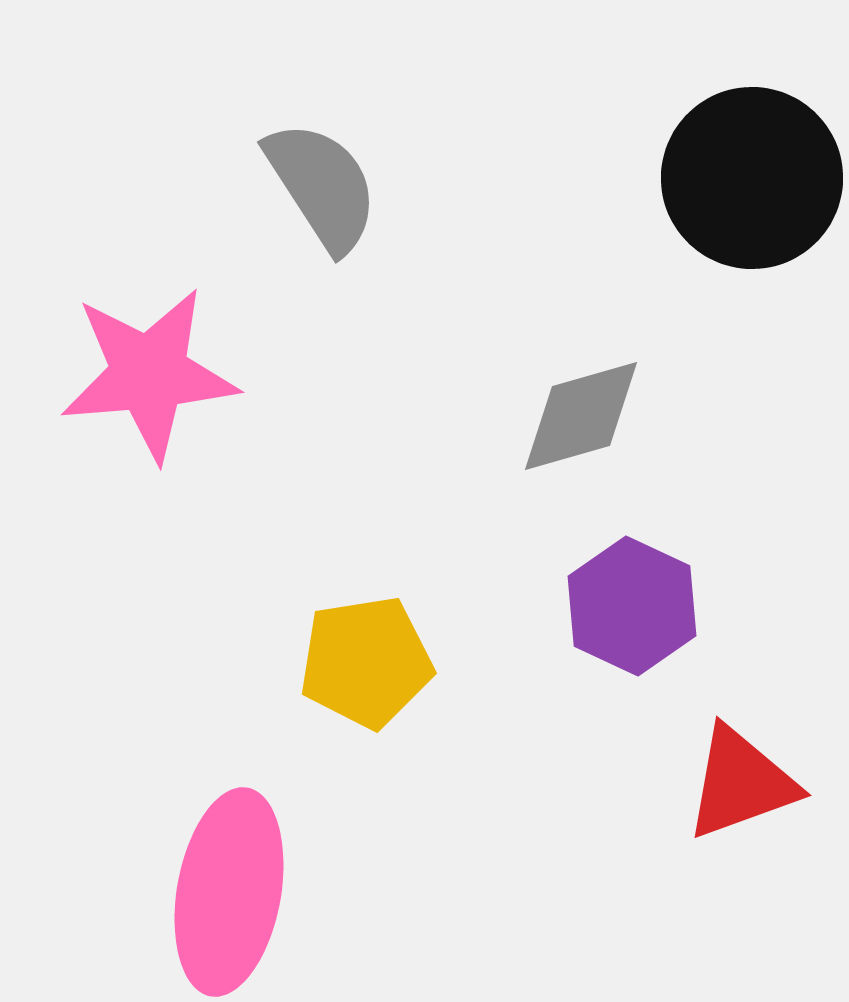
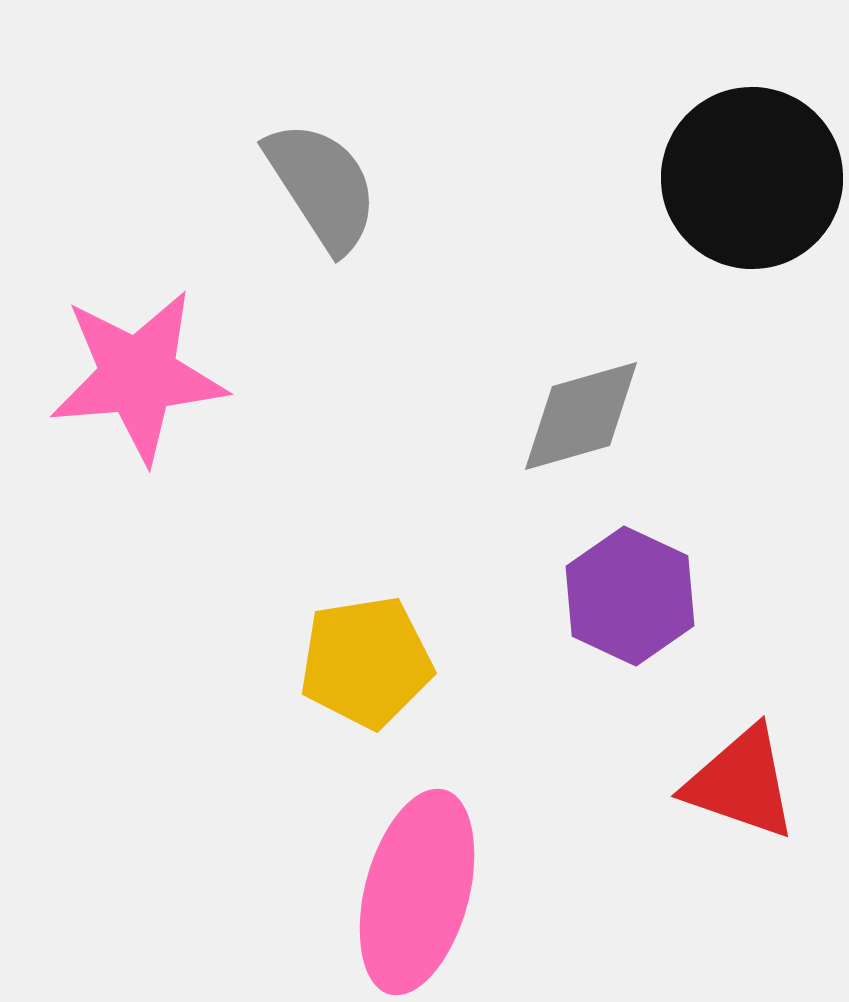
pink star: moved 11 px left, 2 px down
purple hexagon: moved 2 px left, 10 px up
red triangle: rotated 39 degrees clockwise
pink ellipse: moved 188 px right; rotated 5 degrees clockwise
